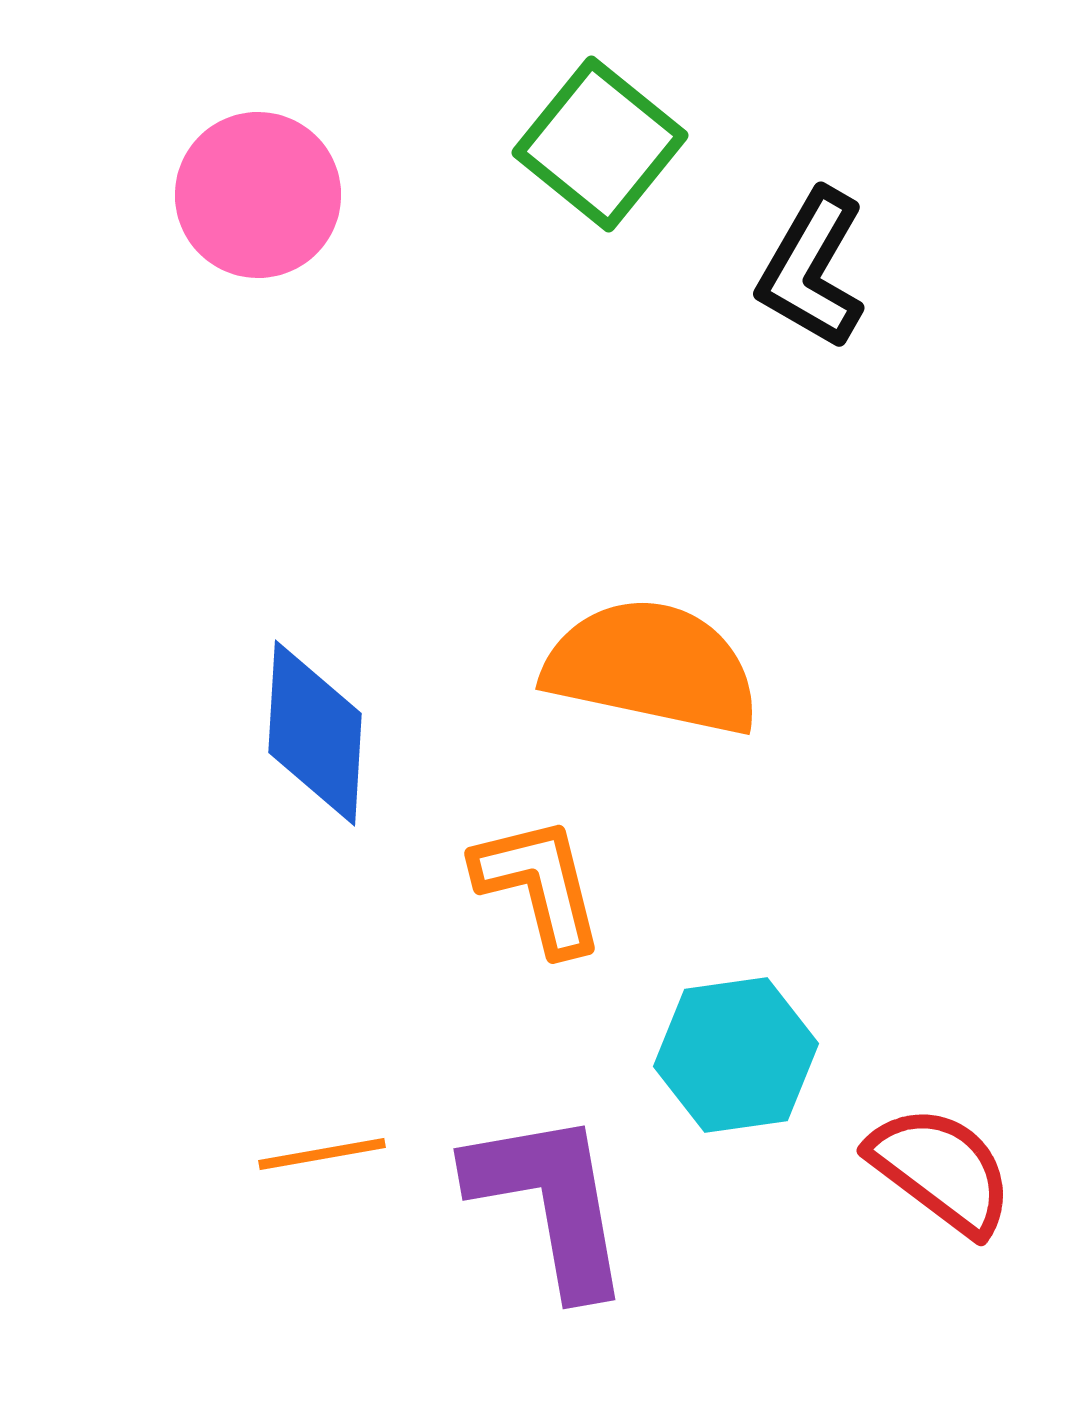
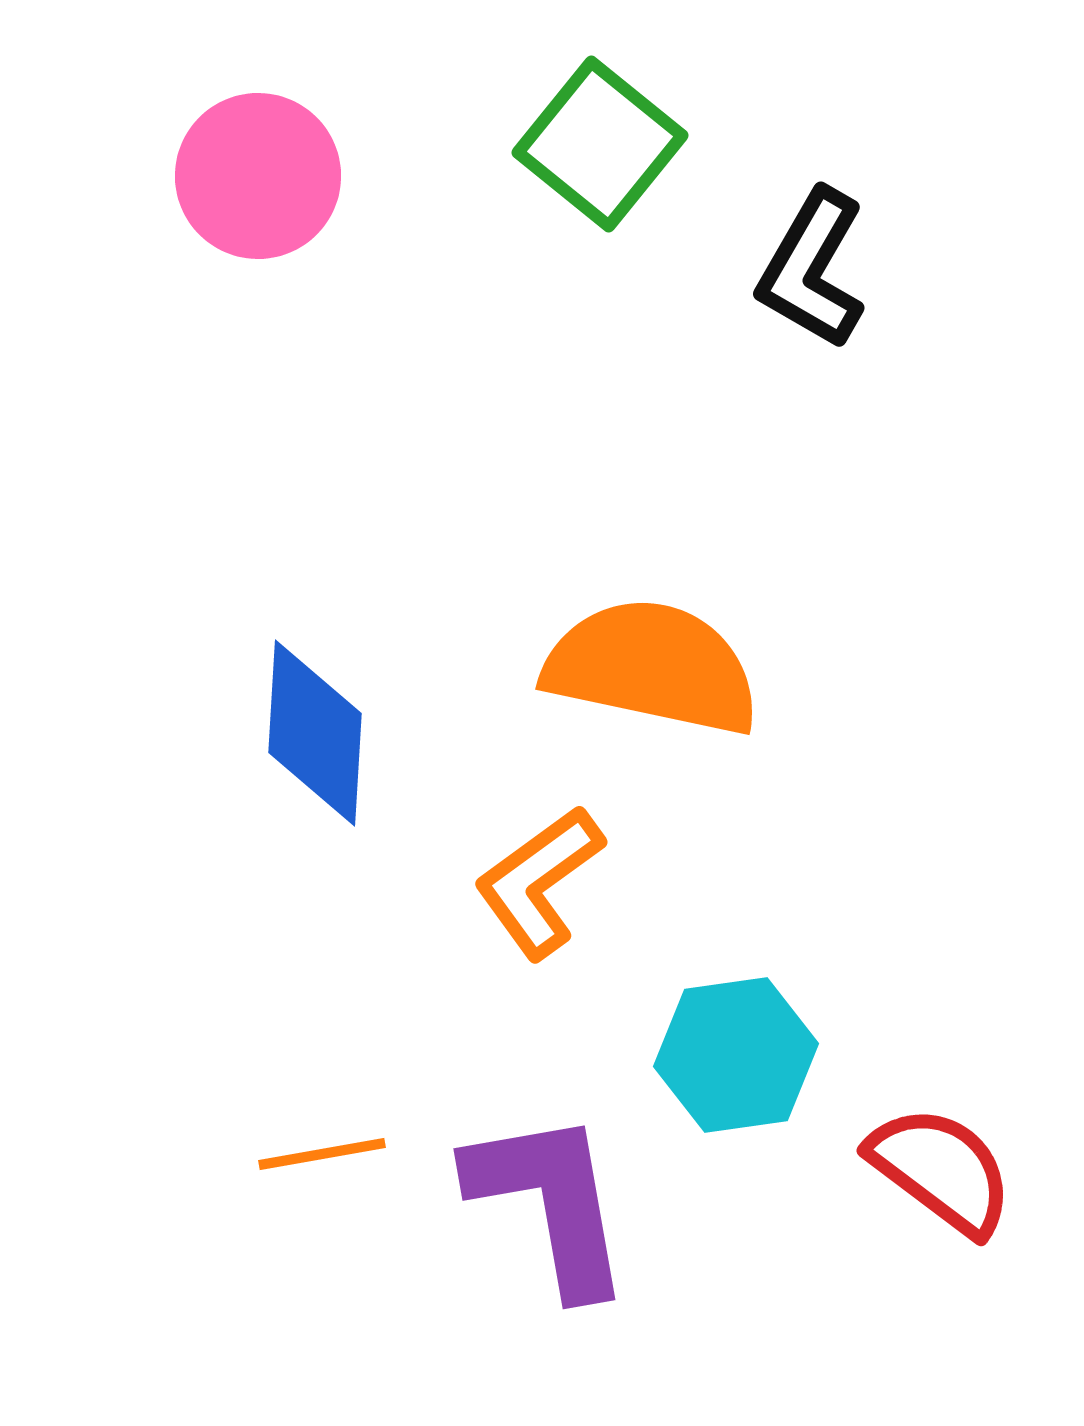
pink circle: moved 19 px up
orange L-shape: moved 3 px up; rotated 112 degrees counterclockwise
